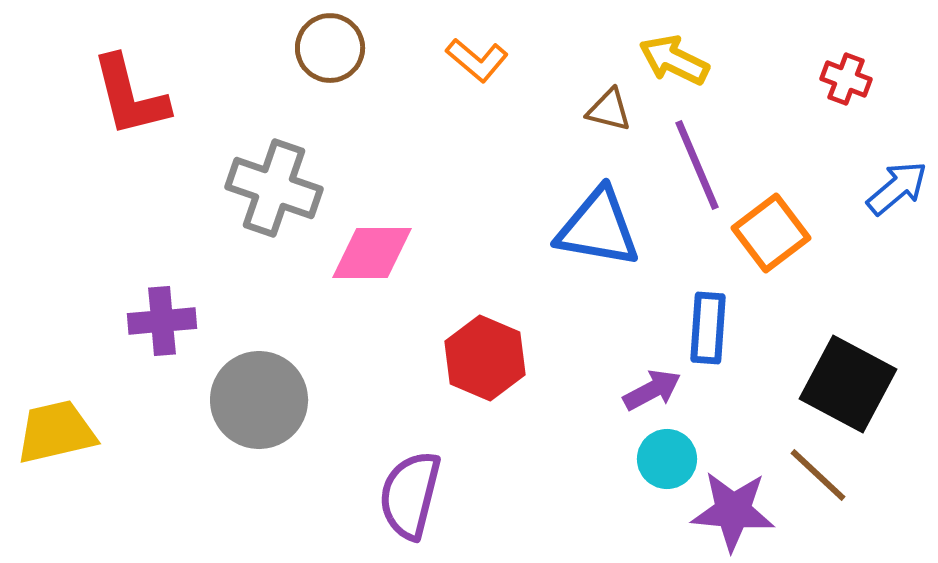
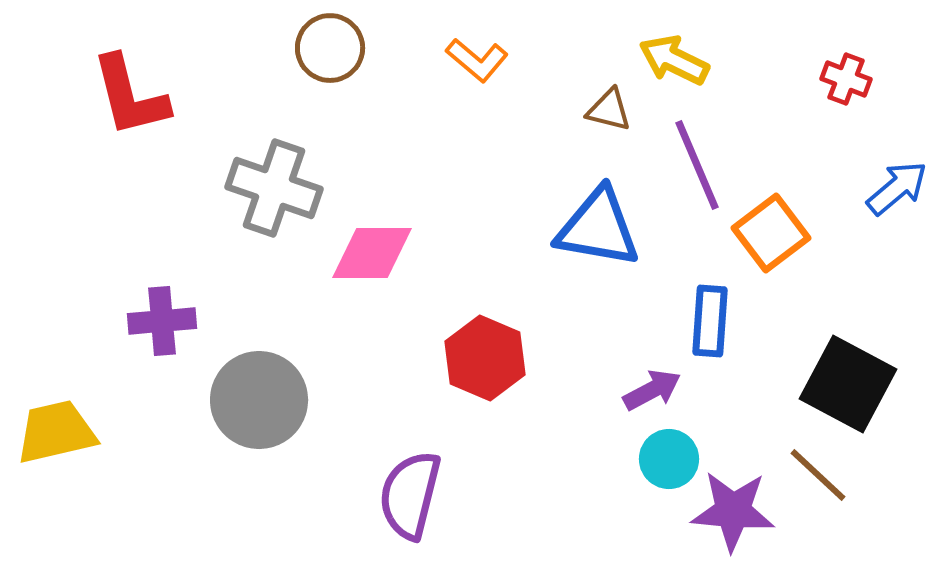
blue rectangle: moved 2 px right, 7 px up
cyan circle: moved 2 px right
